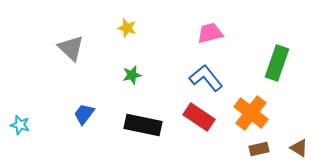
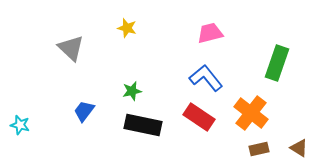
green star: moved 16 px down
blue trapezoid: moved 3 px up
